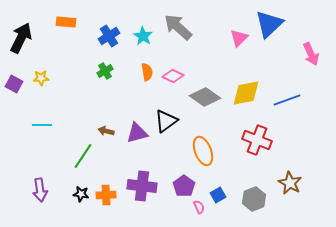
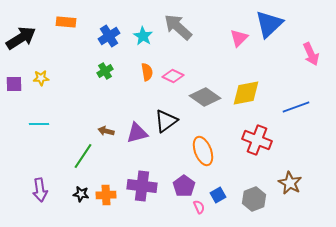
black arrow: rotated 32 degrees clockwise
purple square: rotated 30 degrees counterclockwise
blue line: moved 9 px right, 7 px down
cyan line: moved 3 px left, 1 px up
